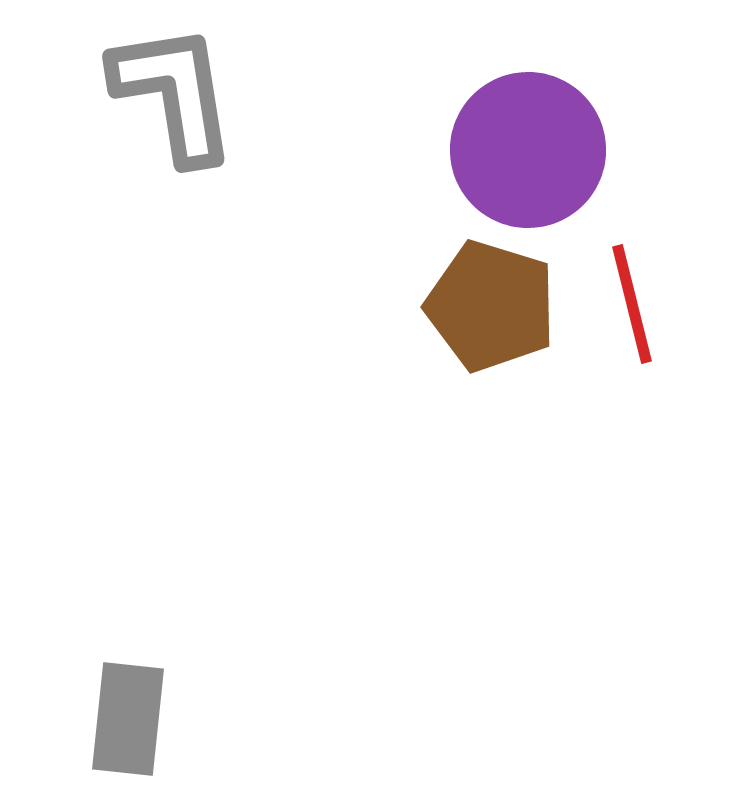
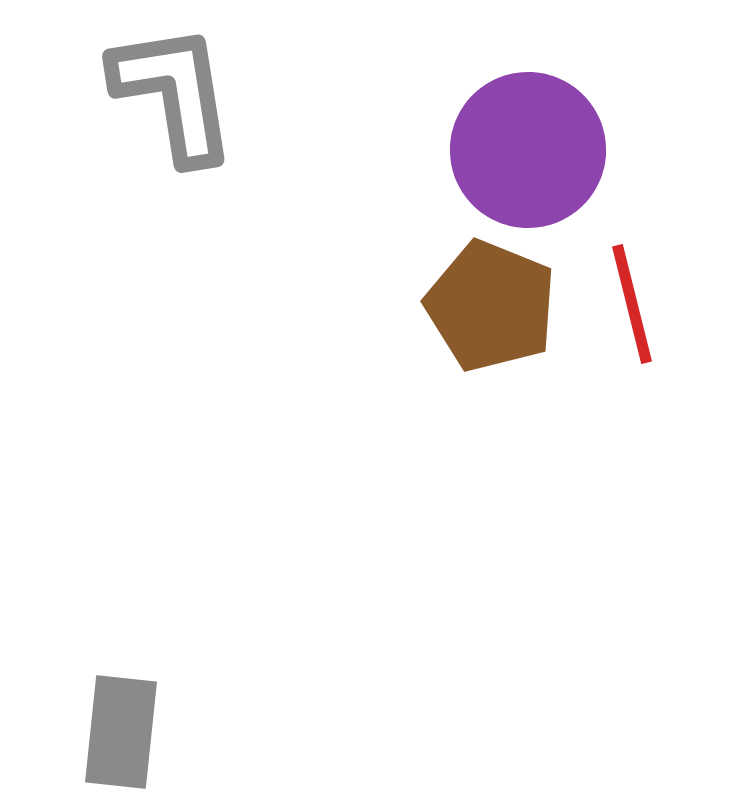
brown pentagon: rotated 5 degrees clockwise
gray rectangle: moved 7 px left, 13 px down
